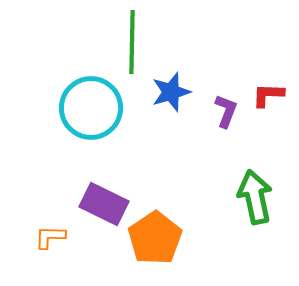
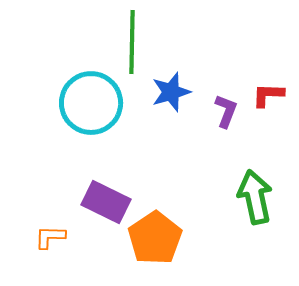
cyan circle: moved 5 px up
purple rectangle: moved 2 px right, 2 px up
